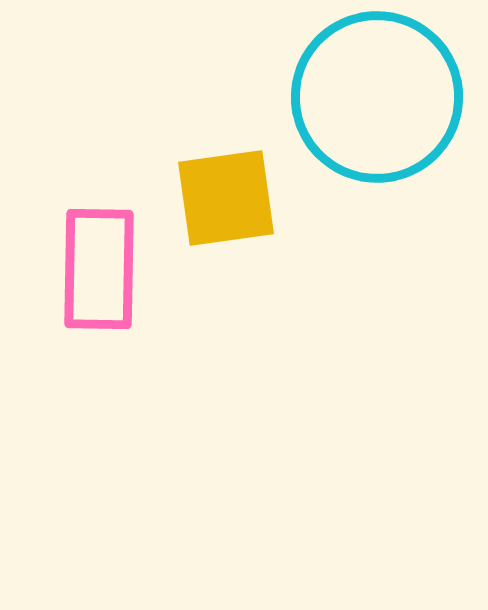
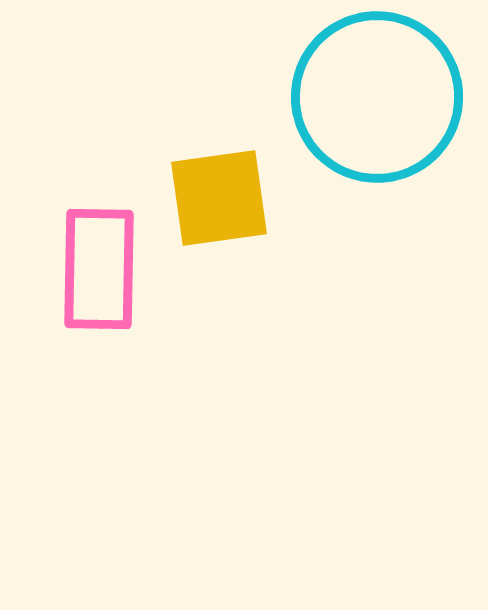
yellow square: moved 7 px left
